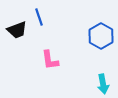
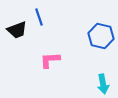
blue hexagon: rotated 15 degrees counterclockwise
pink L-shape: rotated 95 degrees clockwise
